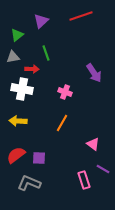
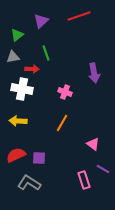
red line: moved 2 px left
purple arrow: rotated 24 degrees clockwise
red semicircle: rotated 12 degrees clockwise
gray L-shape: rotated 10 degrees clockwise
